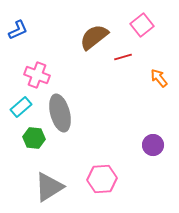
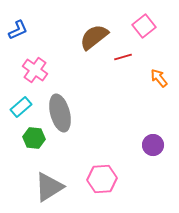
pink square: moved 2 px right, 1 px down
pink cross: moved 2 px left, 5 px up; rotated 15 degrees clockwise
